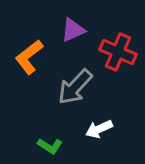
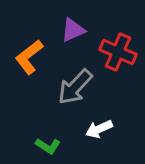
green L-shape: moved 2 px left
